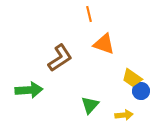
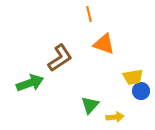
yellow trapezoid: moved 1 px right, 1 px up; rotated 45 degrees counterclockwise
green arrow: moved 1 px right, 7 px up; rotated 16 degrees counterclockwise
yellow arrow: moved 9 px left, 2 px down
